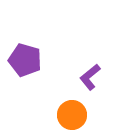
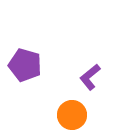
purple pentagon: moved 5 px down
